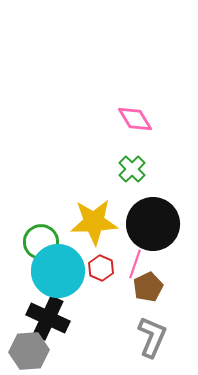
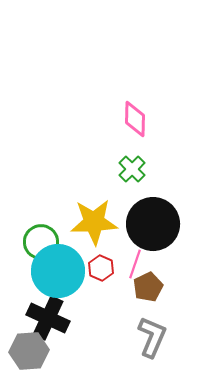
pink diamond: rotated 33 degrees clockwise
